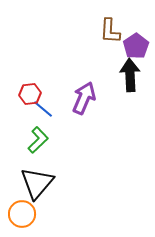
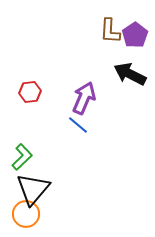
purple pentagon: moved 1 px left, 11 px up
black arrow: moved 1 px up; rotated 60 degrees counterclockwise
red hexagon: moved 2 px up
blue line: moved 35 px right, 16 px down
green L-shape: moved 16 px left, 17 px down
black triangle: moved 4 px left, 6 px down
orange circle: moved 4 px right
